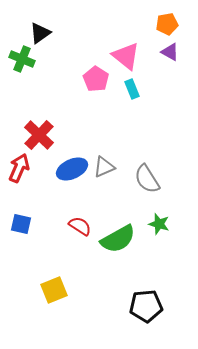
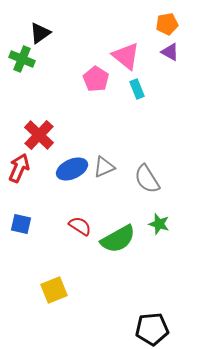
cyan rectangle: moved 5 px right
black pentagon: moved 6 px right, 23 px down
